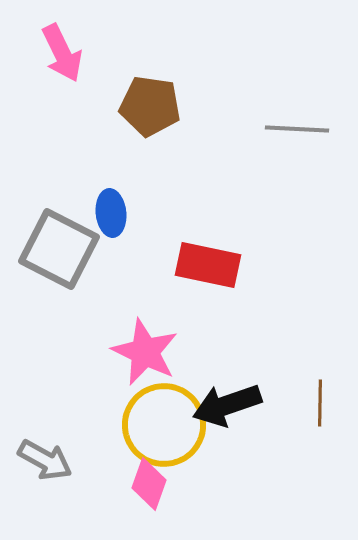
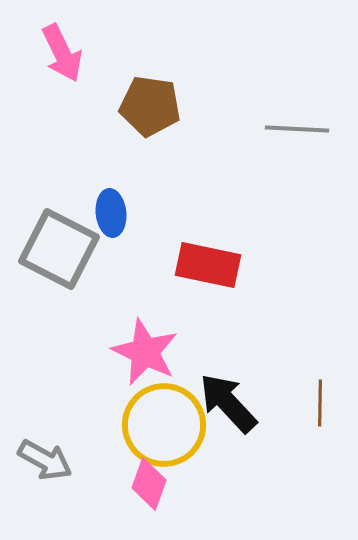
black arrow: moved 1 px right, 2 px up; rotated 66 degrees clockwise
